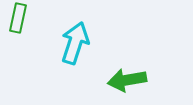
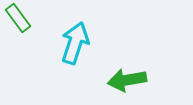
green rectangle: rotated 48 degrees counterclockwise
